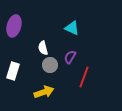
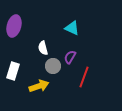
gray circle: moved 3 px right, 1 px down
yellow arrow: moved 5 px left, 6 px up
